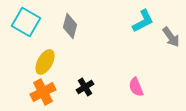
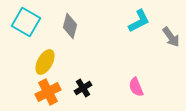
cyan L-shape: moved 4 px left
black cross: moved 2 px left, 1 px down
orange cross: moved 5 px right
